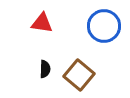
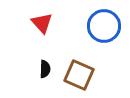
red triangle: rotated 40 degrees clockwise
brown square: rotated 16 degrees counterclockwise
